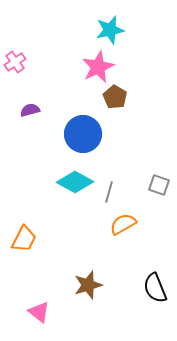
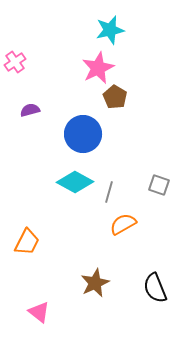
pink star: moved 1 px down
orange trapezoid: moved 3 px right, 3 px down
brown star: moved 7 px right, 2 px up; rotated 8 degrees counterclockwise
